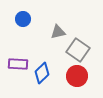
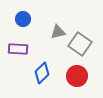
gray square: moved 2 px right, 6 px up
purple rectangle: moved 15 px up
